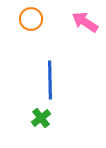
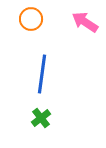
blue line: moved 8 px left, 6 px up; rotated 9 degrees clockwise
